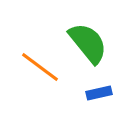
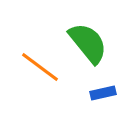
blue rectangle: moved 4 px right
